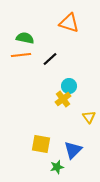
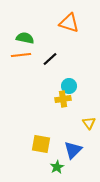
yellow cross: rotated 28 degrees clockwise
yellow triangle: moved 6 px down
green star: rotated 16 degrees counterclockwise
